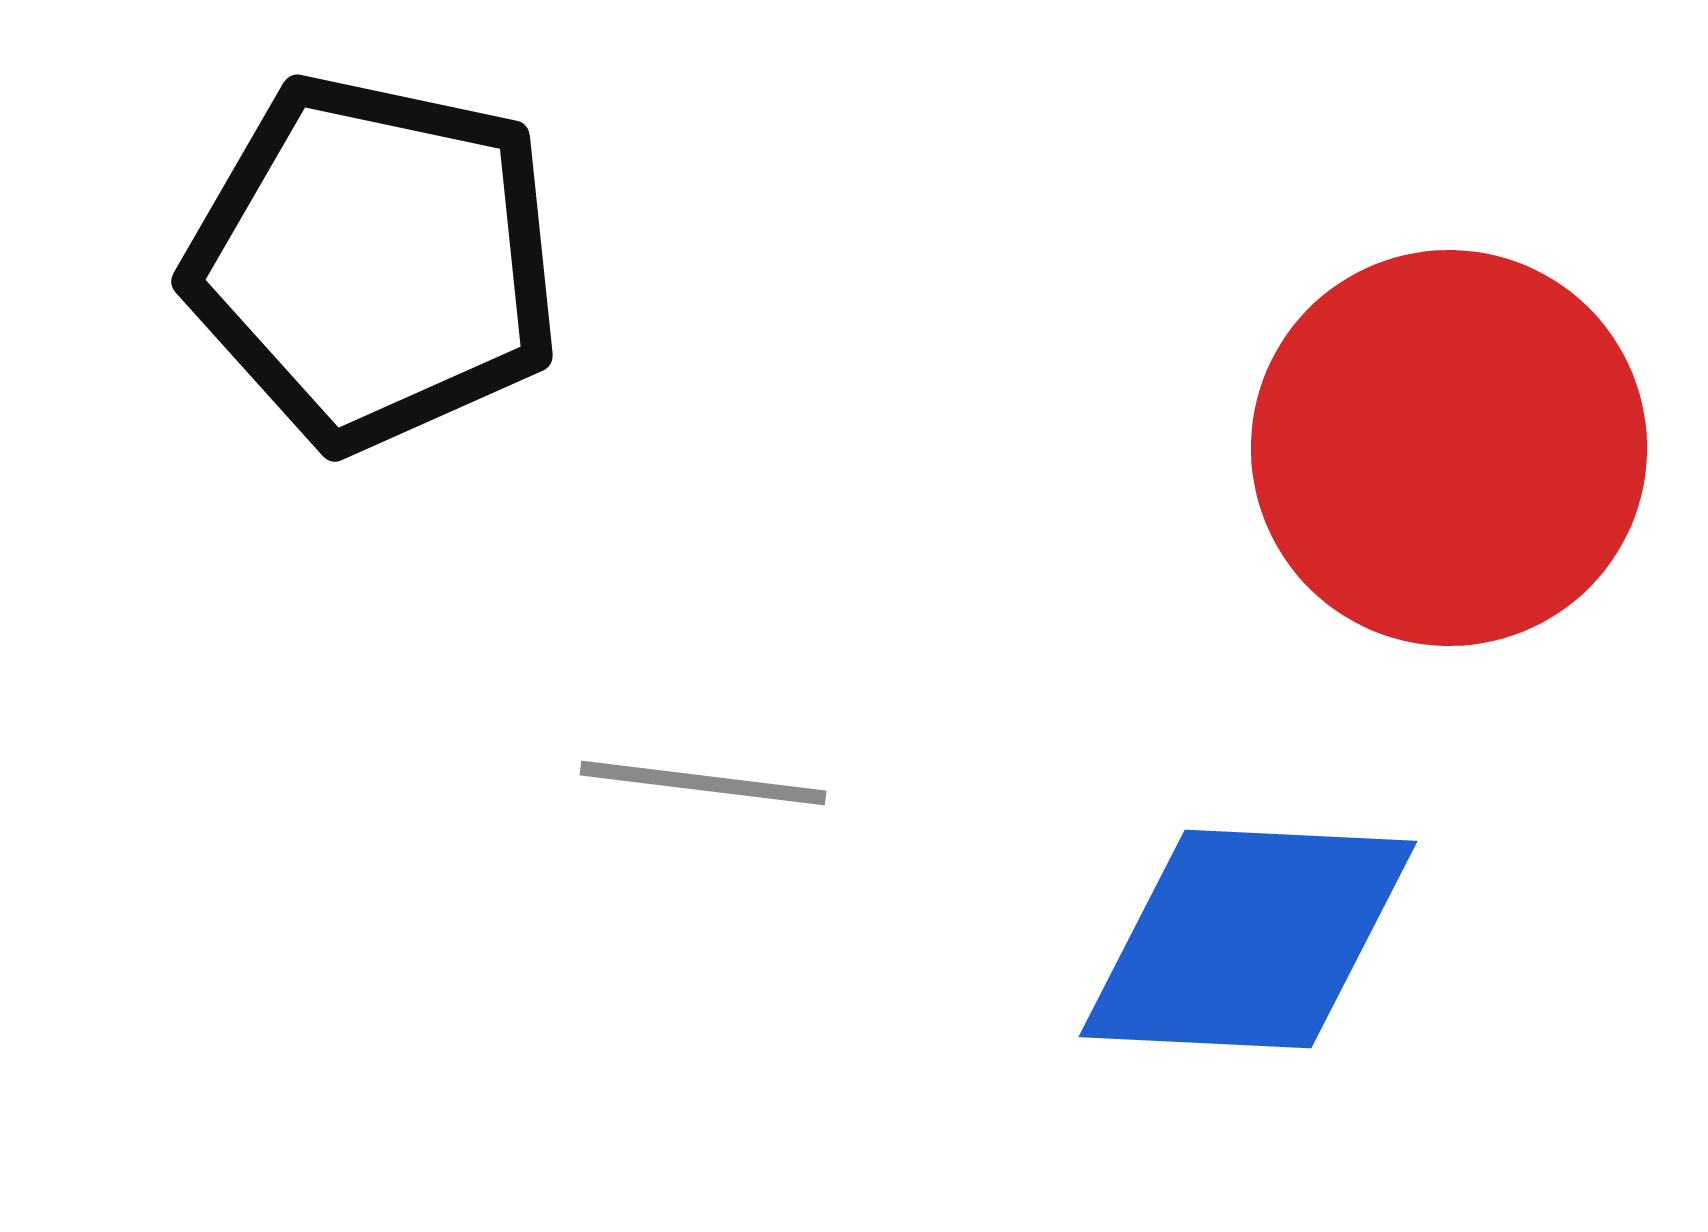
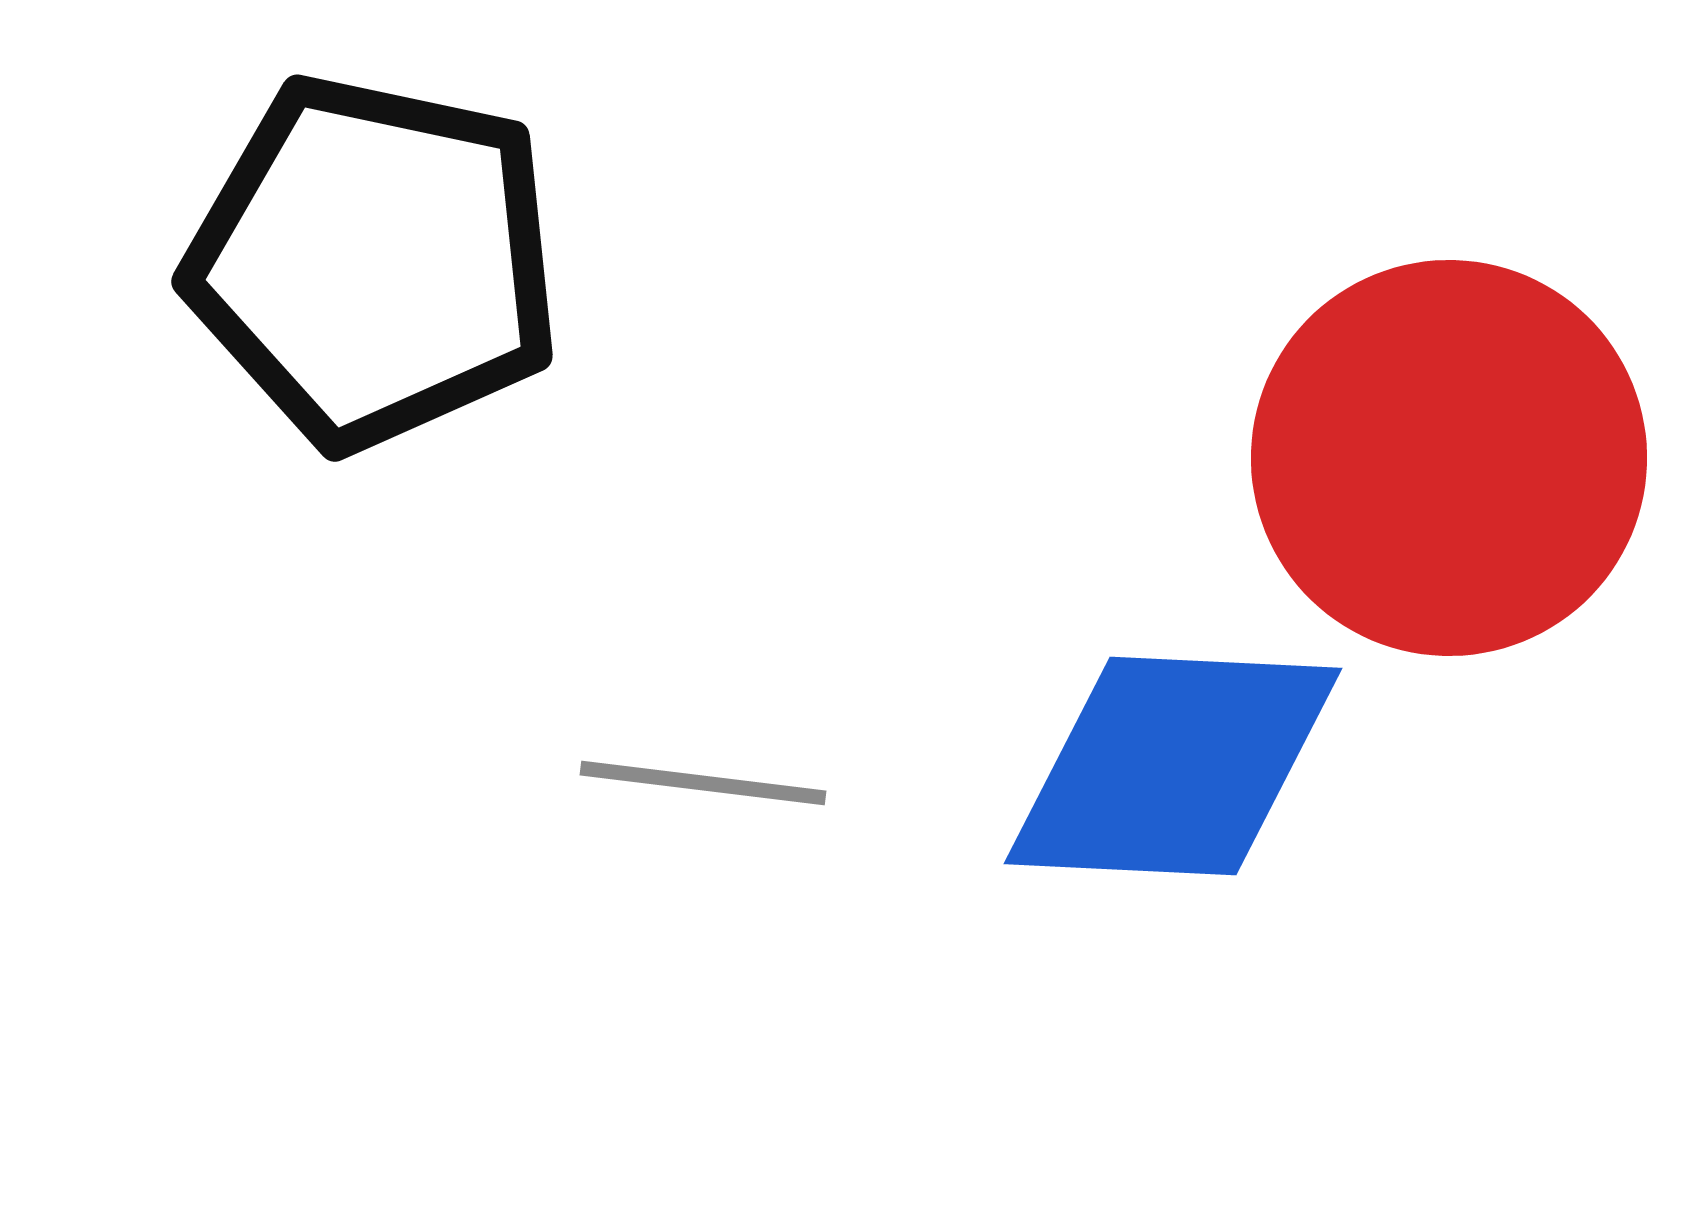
red circle: moved 10 px down
blue diamond: moved 75 px left, 173 px up
